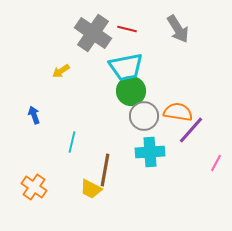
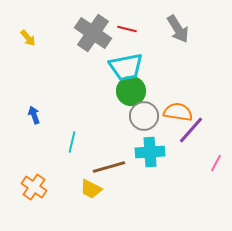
yellow arrow: moved 33 px left, 33 px up; rotated 96 degrees counterclockwise
brown line: moved 4 px right, 3 px up; rotated 64 degrees clockwise
